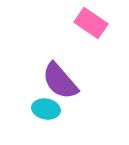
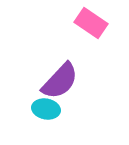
purple semicircle: rotated 96 degrees counterclockwise
